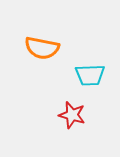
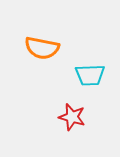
red star: moved 2 px down
